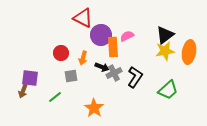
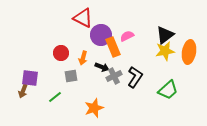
orange rectangle: rotated 18 degrees counterclockwise
gray cross: moved 3 px down
orange star: rotated 18 degrees clockwise
